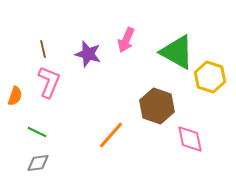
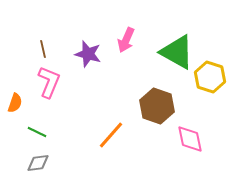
orange semicircle: moved 7 px down
